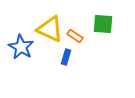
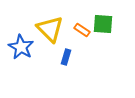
yellow triangle: rotated 20 degrees clockwise
orange rectangle: moved 7 px right, 6 px up
